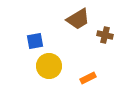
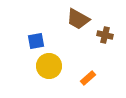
brown trapezoid: rotated 60 degrees clockwise
blue square: moved 1 px right
orange rectangle: rotated 14 degrees counterclockwise
